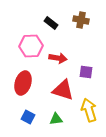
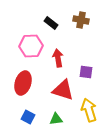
red arrow: rotated 108 degrees counterclockwise
